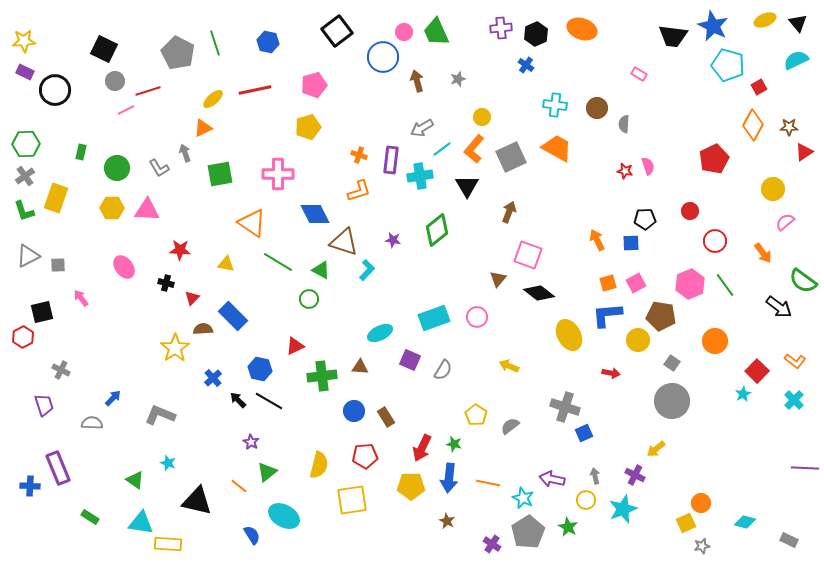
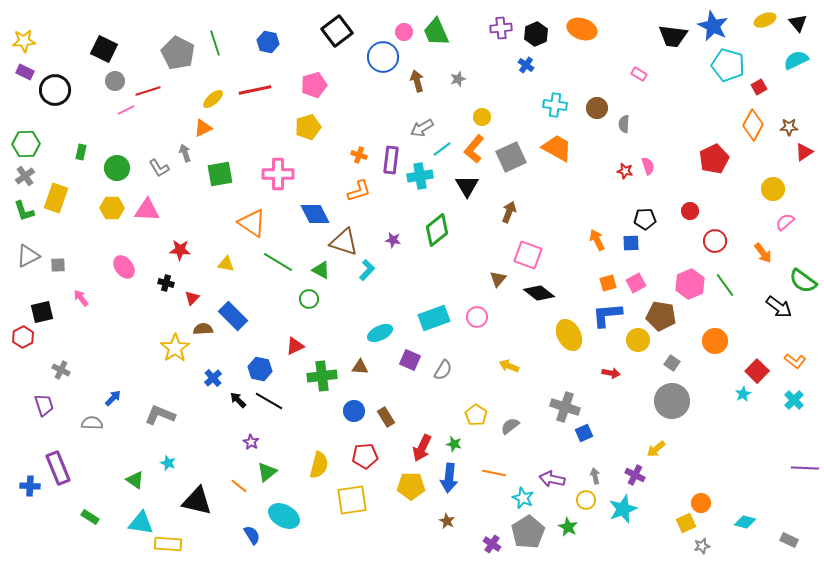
orange line at (488, 483): moved 6 px right, 10 px up
